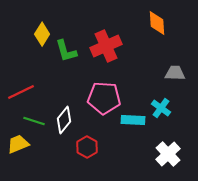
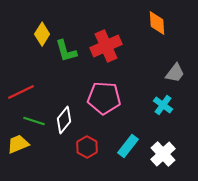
gray trapezoid: rotated 125 degrees clockwise
cyan cross: moved 2 px right, 3 px up
cyan rectangle: moved 5 px left, 26 px down; rotated 55 degrees counterclockwise
white cross: moved 5 px left
